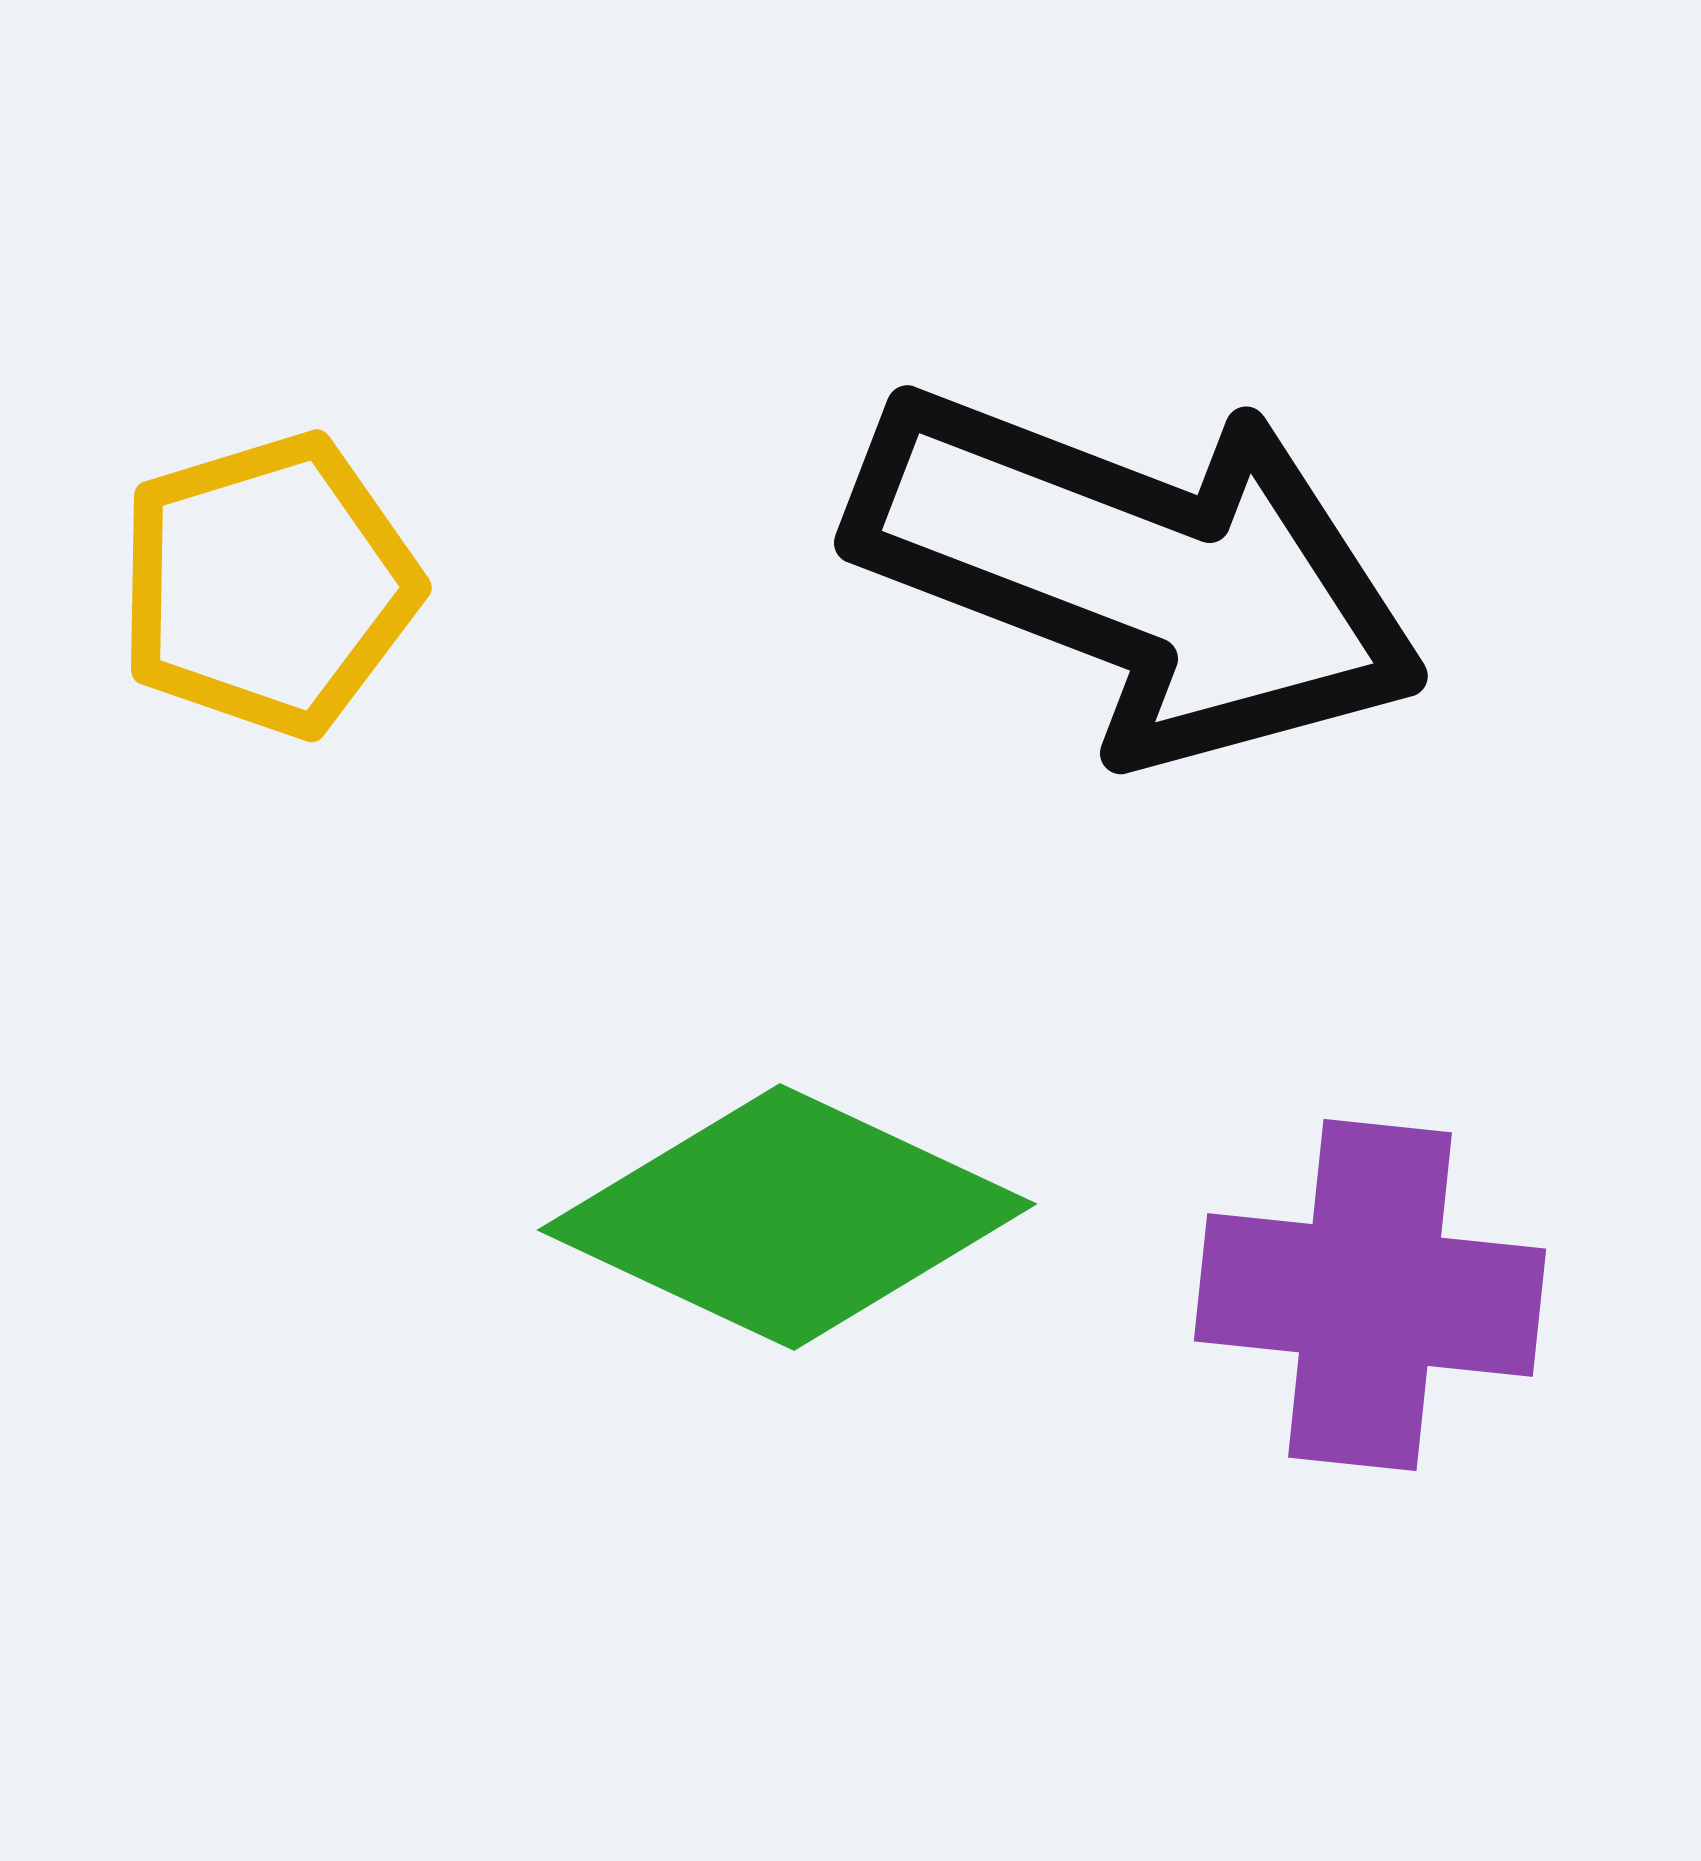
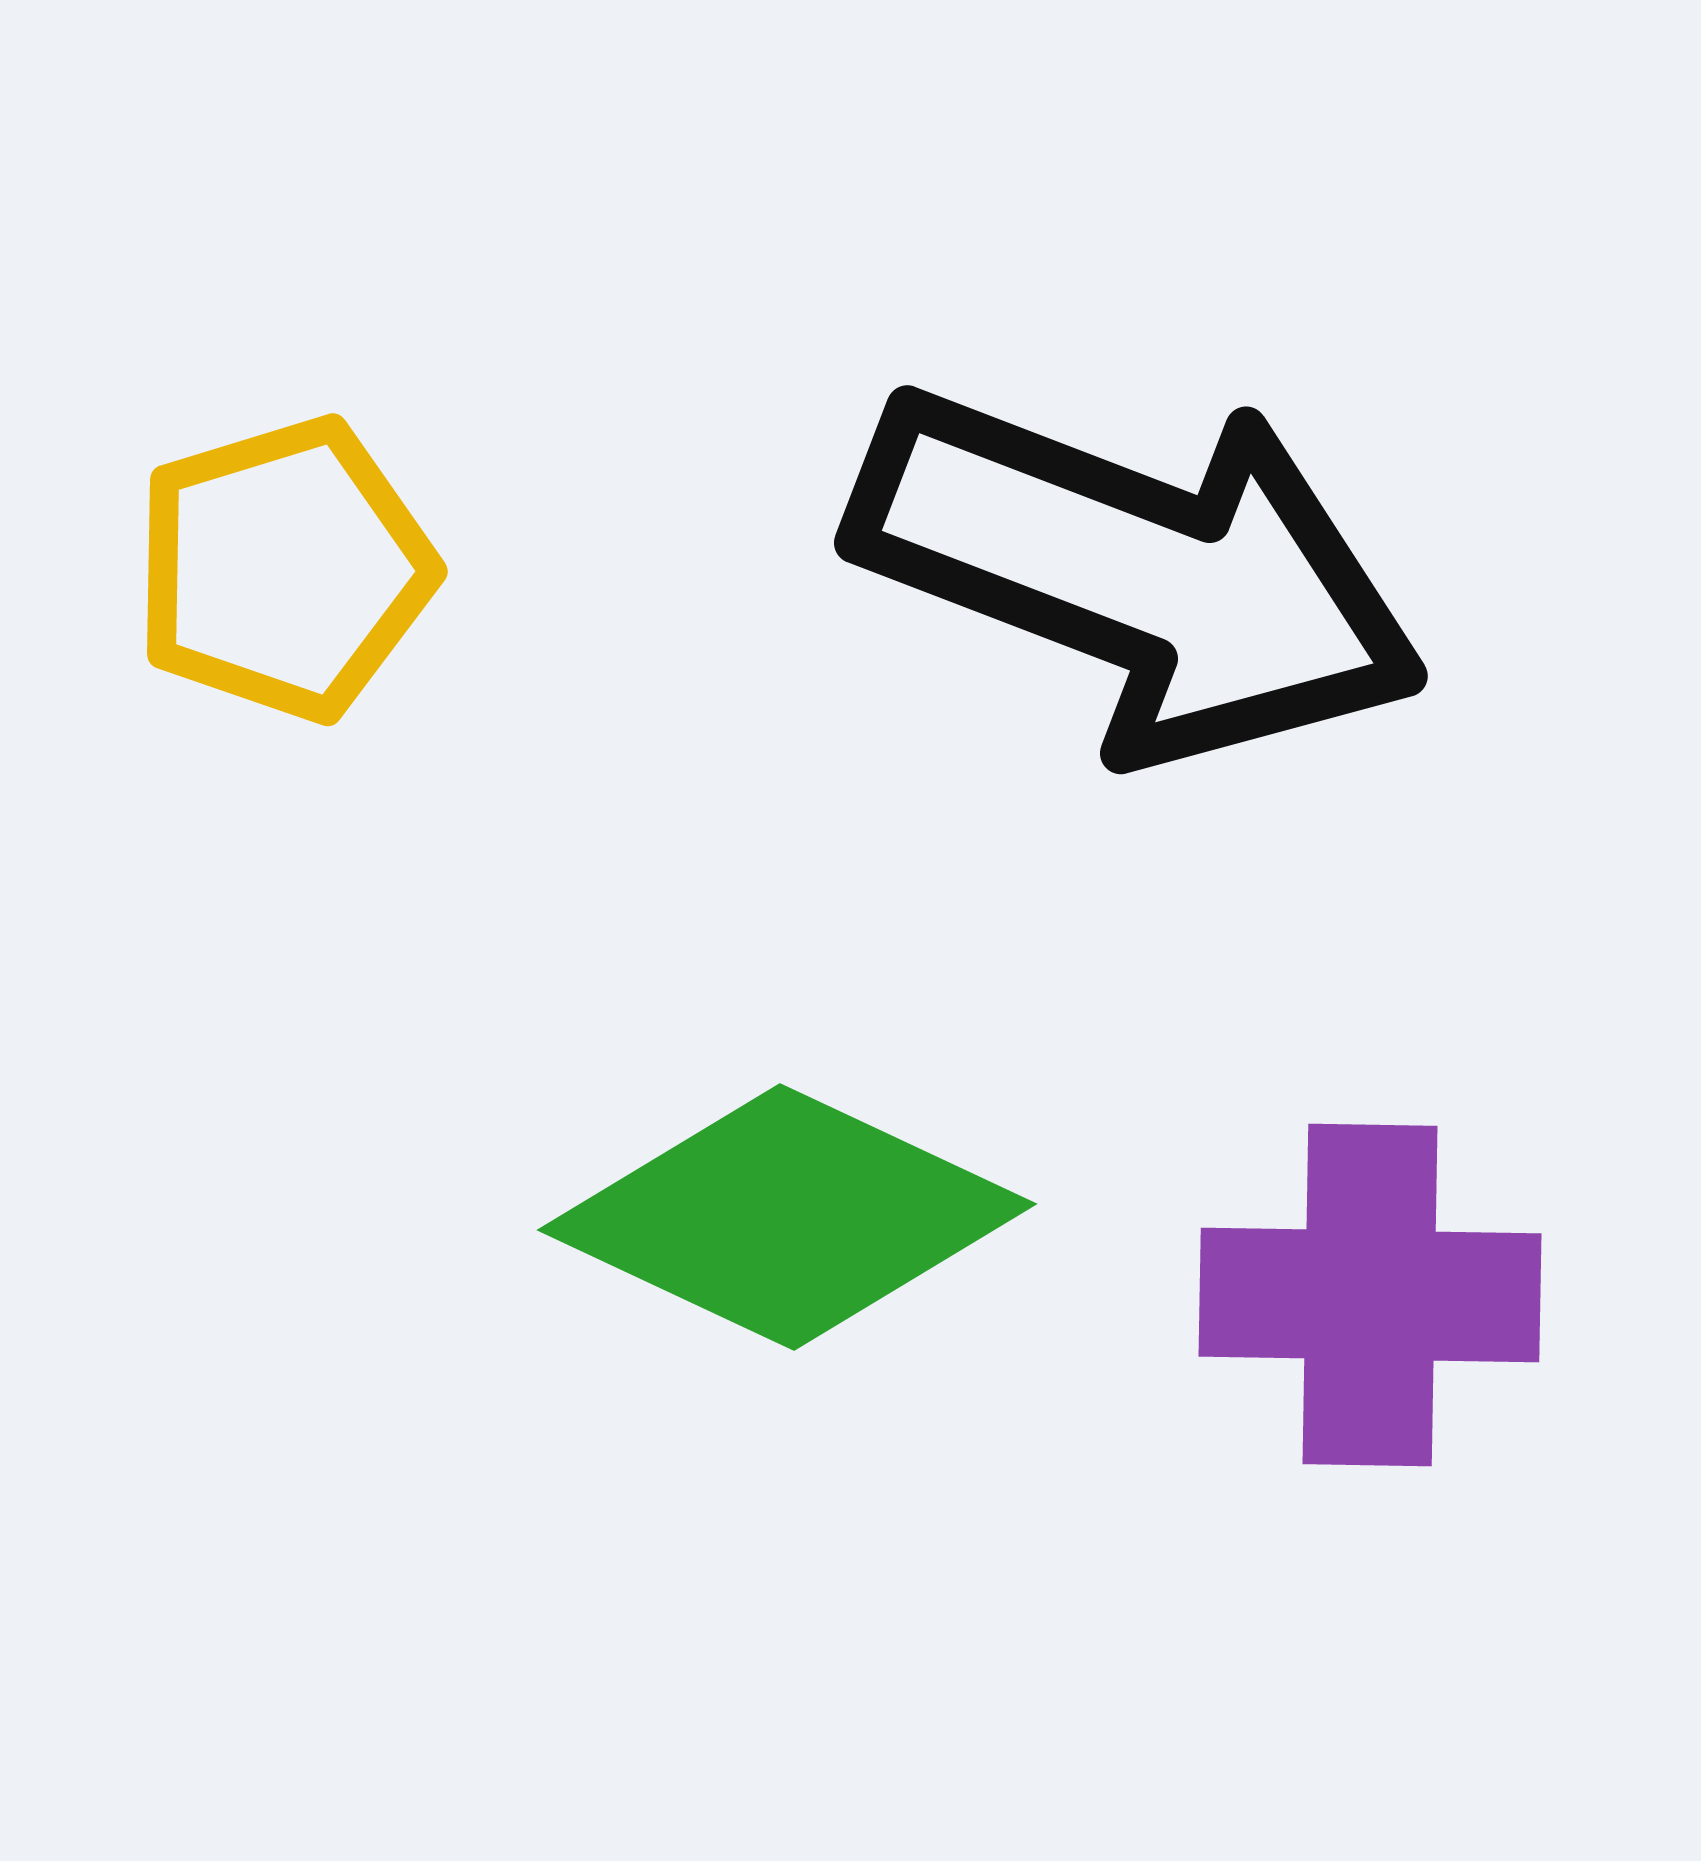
yellow pentagon: moved 16 px right, 16 px up
purple cross: rotated 5 degrees counterclockwise
